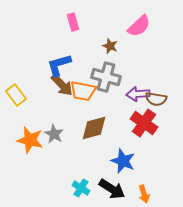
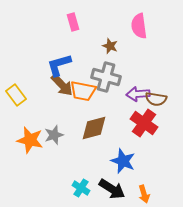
pink semicircle: rotated 125 degrees clockwise
gray star: moved 1 px down; rotated 24 degrees clockwise
